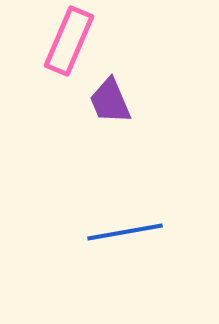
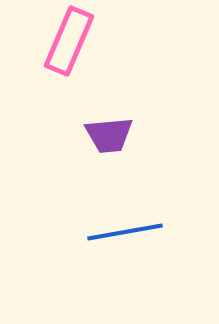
purple trapezoid: moved 1 px left, 34 px down; rotated 72 degrees counterclockwise
